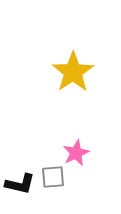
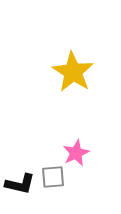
yellow star: rotated 6 degrees counterclockwise
